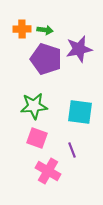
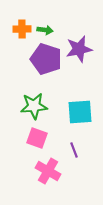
cyan square: rotated 12 degrees counterclockwise
purple line: moved 2 px right
